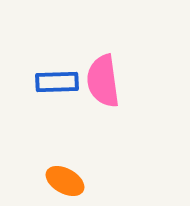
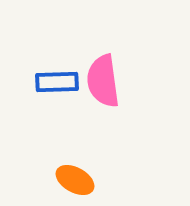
orange ellipse: moved 10 px right, 1 px up
